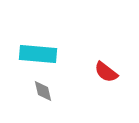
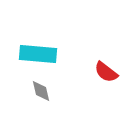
gray diamond: moved 2 px left
